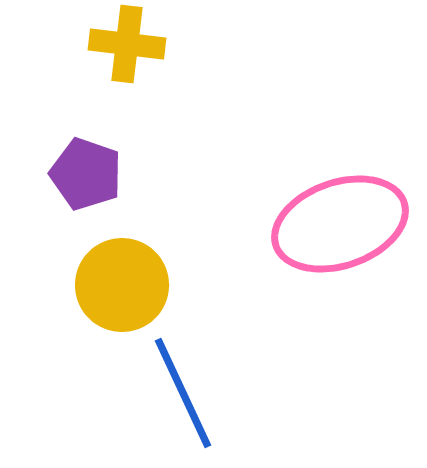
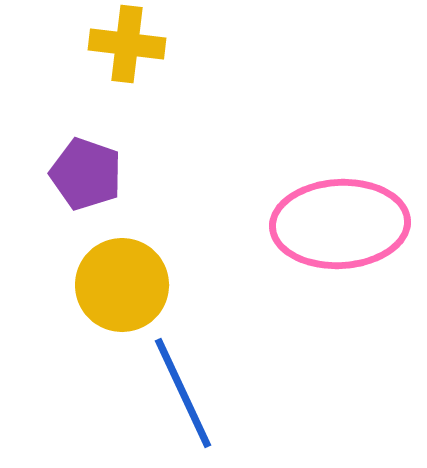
pink ellipse: rotated 16 degrees clockwise
